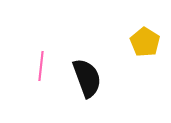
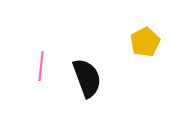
yellow pentagon: rotated 12 degrees clockwise
